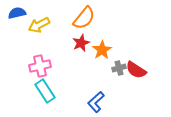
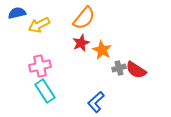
orange star: rotated 12 degrees counterclockwise
